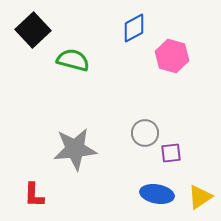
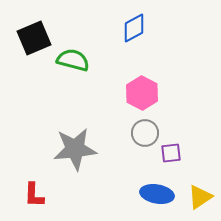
black square: moved 1 px right, 8 px down; rotated 20 degrees clockwise
pink hexagon: moved 30 px left, 37 px down; rotated 12 degrees clockwise
